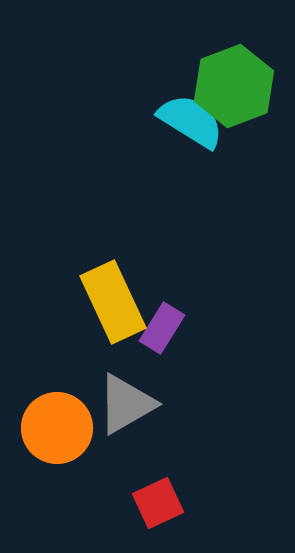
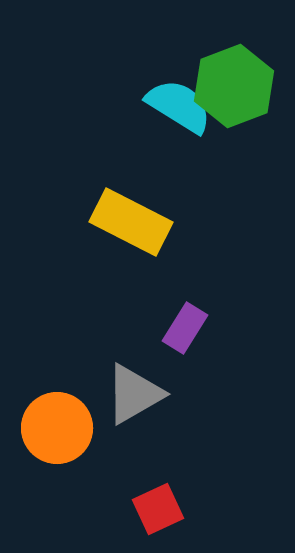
cyan semicircle: moved 12 px left, 15 px up
yellow rectangle: moved 18 px right, 80 px up; rotated 38 degrees counterclockwise
purple rectangle: moved 23 px right
gray triangle: moved 8 px right, 10 px up
red square: moved 6 px down
